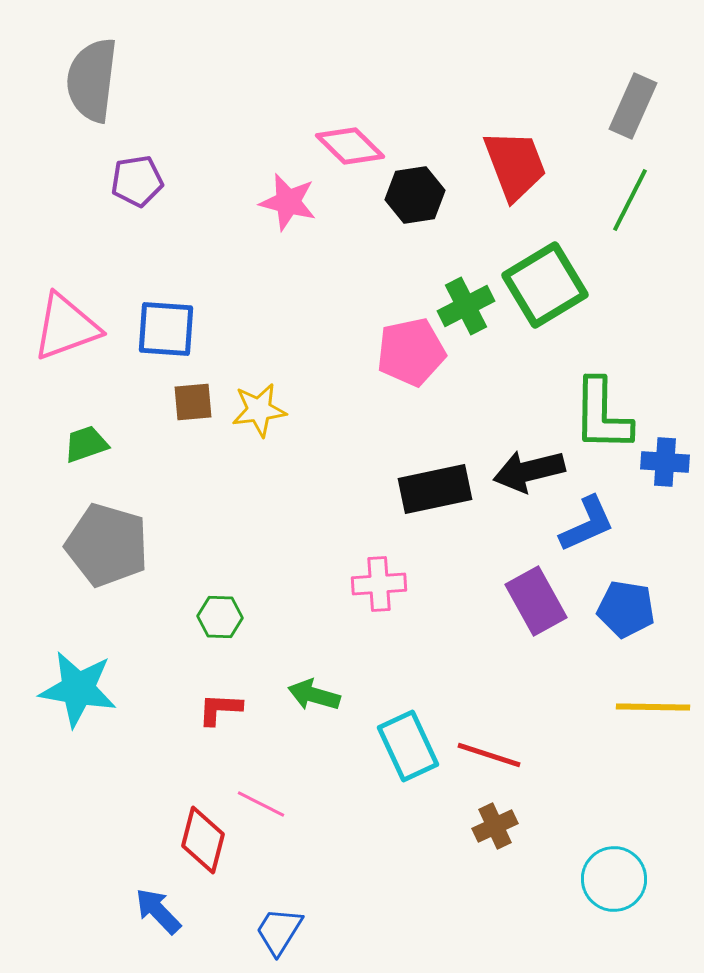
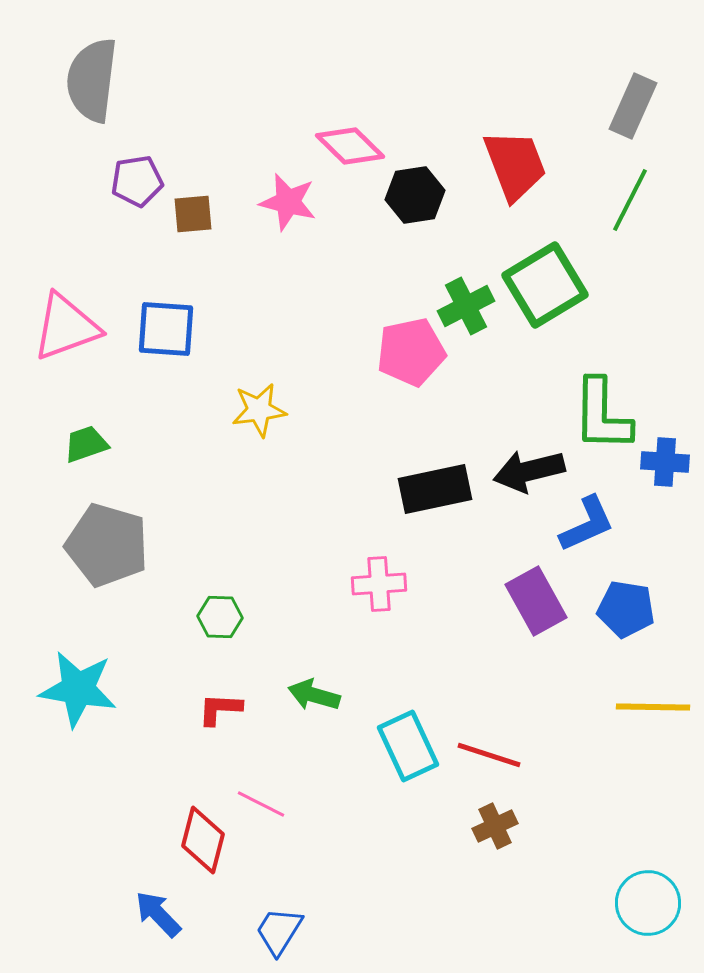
brown square: moved 188 px up
cyan circle: moved 34 px right, 24 px down
blue arrow: moved 3 px down
